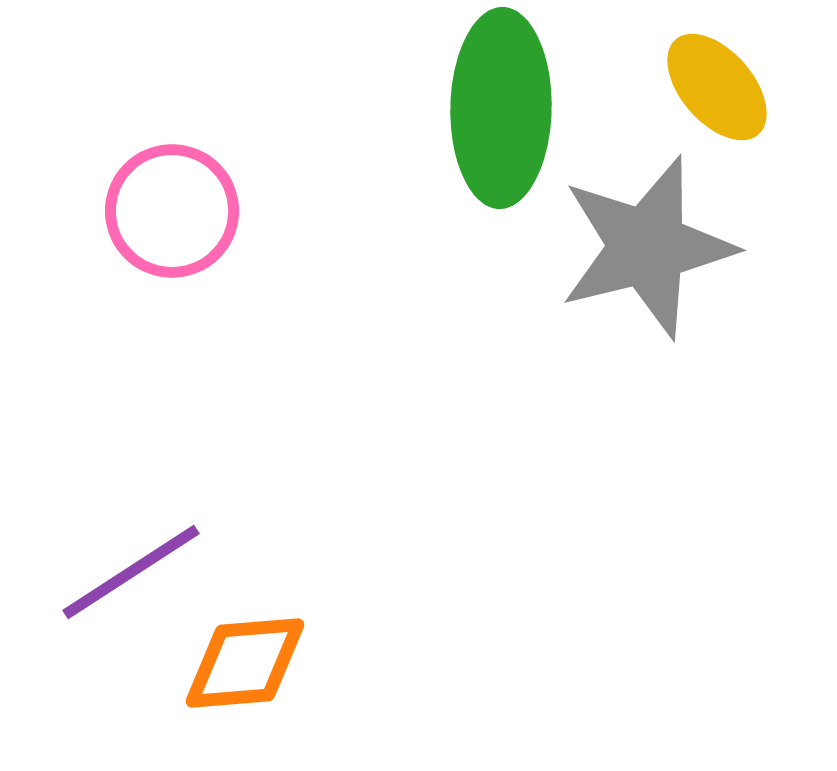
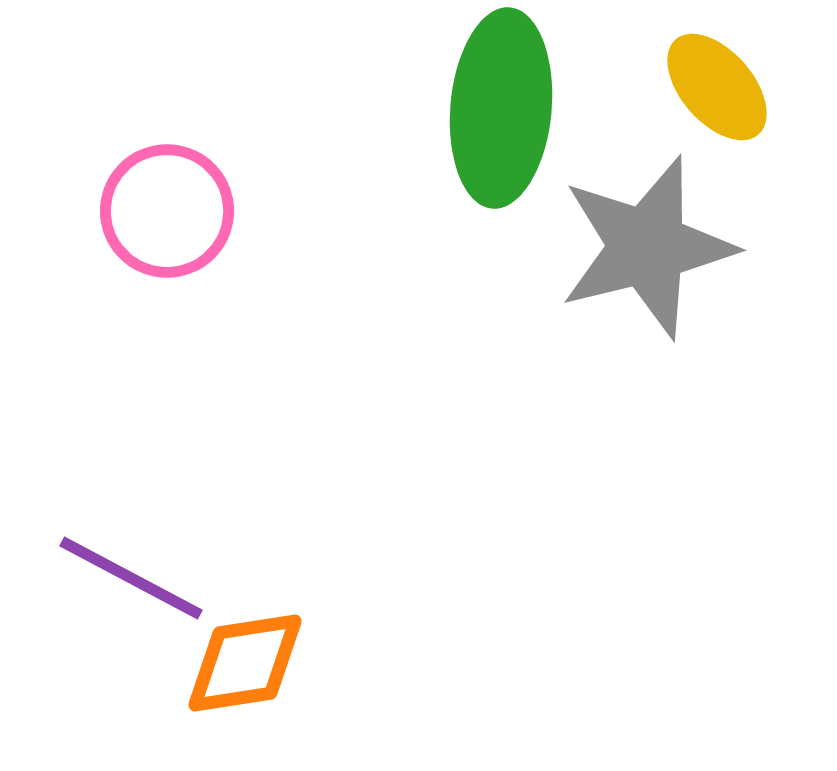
green ellipse: rotated 4 degrees clockwise
pink circle: moved 5 px left
purple line: moved 6 px down; rotated 61 degrees clockwise
orange diamond: rotated 4 degrees counterclockwise
